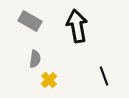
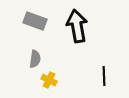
gray rectangle: moved 5 px right; rotated 10 degrees counterclockwise
black line: rotated 18 degrees clockwise
yellow cross: rotated 21 degrees counterclockwise
